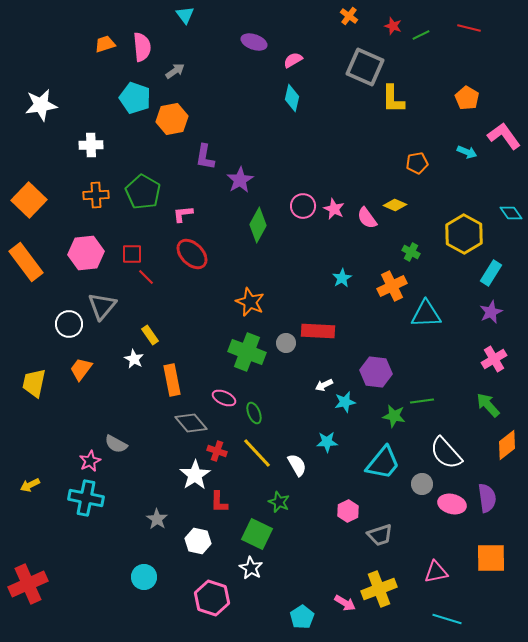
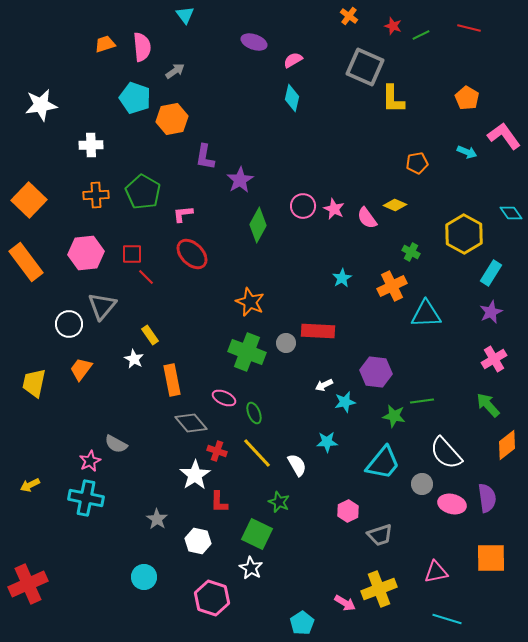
cyan pentagon at (302, 617): moved 6 px down
